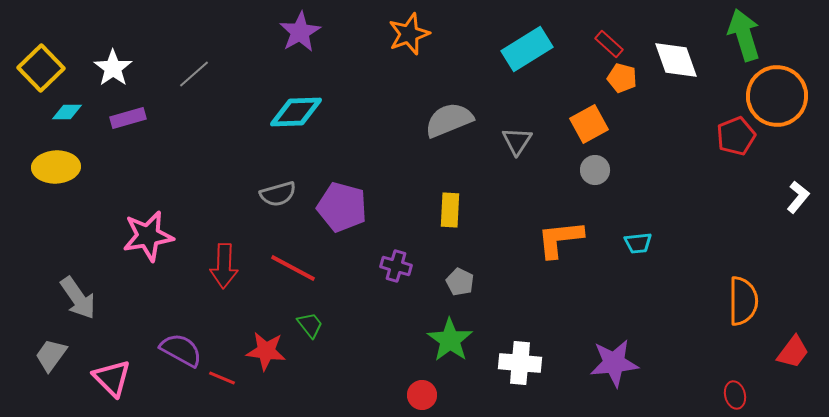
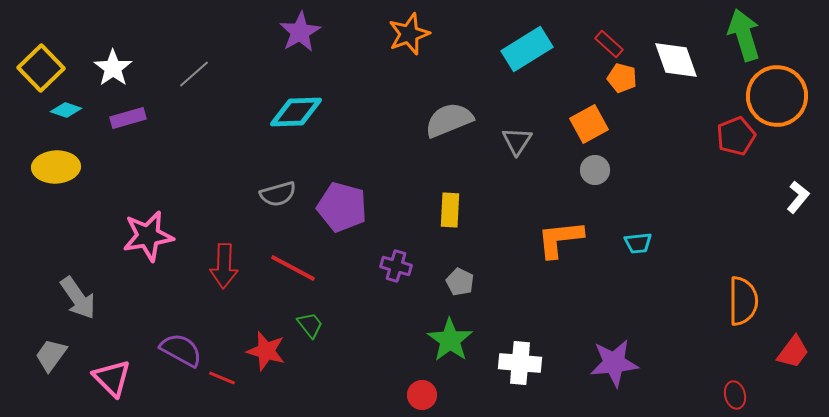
cyan diamond at (67, 112): moved 1 px left, 2 px up; rotated 20 degrees clockwise
red star at (266, 351): rotated 9 degrees clockwise
